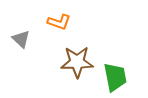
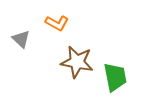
orange L-shape: moved 2 px left, 1 px down; rotated 10 degrees clockwise
brown star: rotated 12 degrees clockwise
